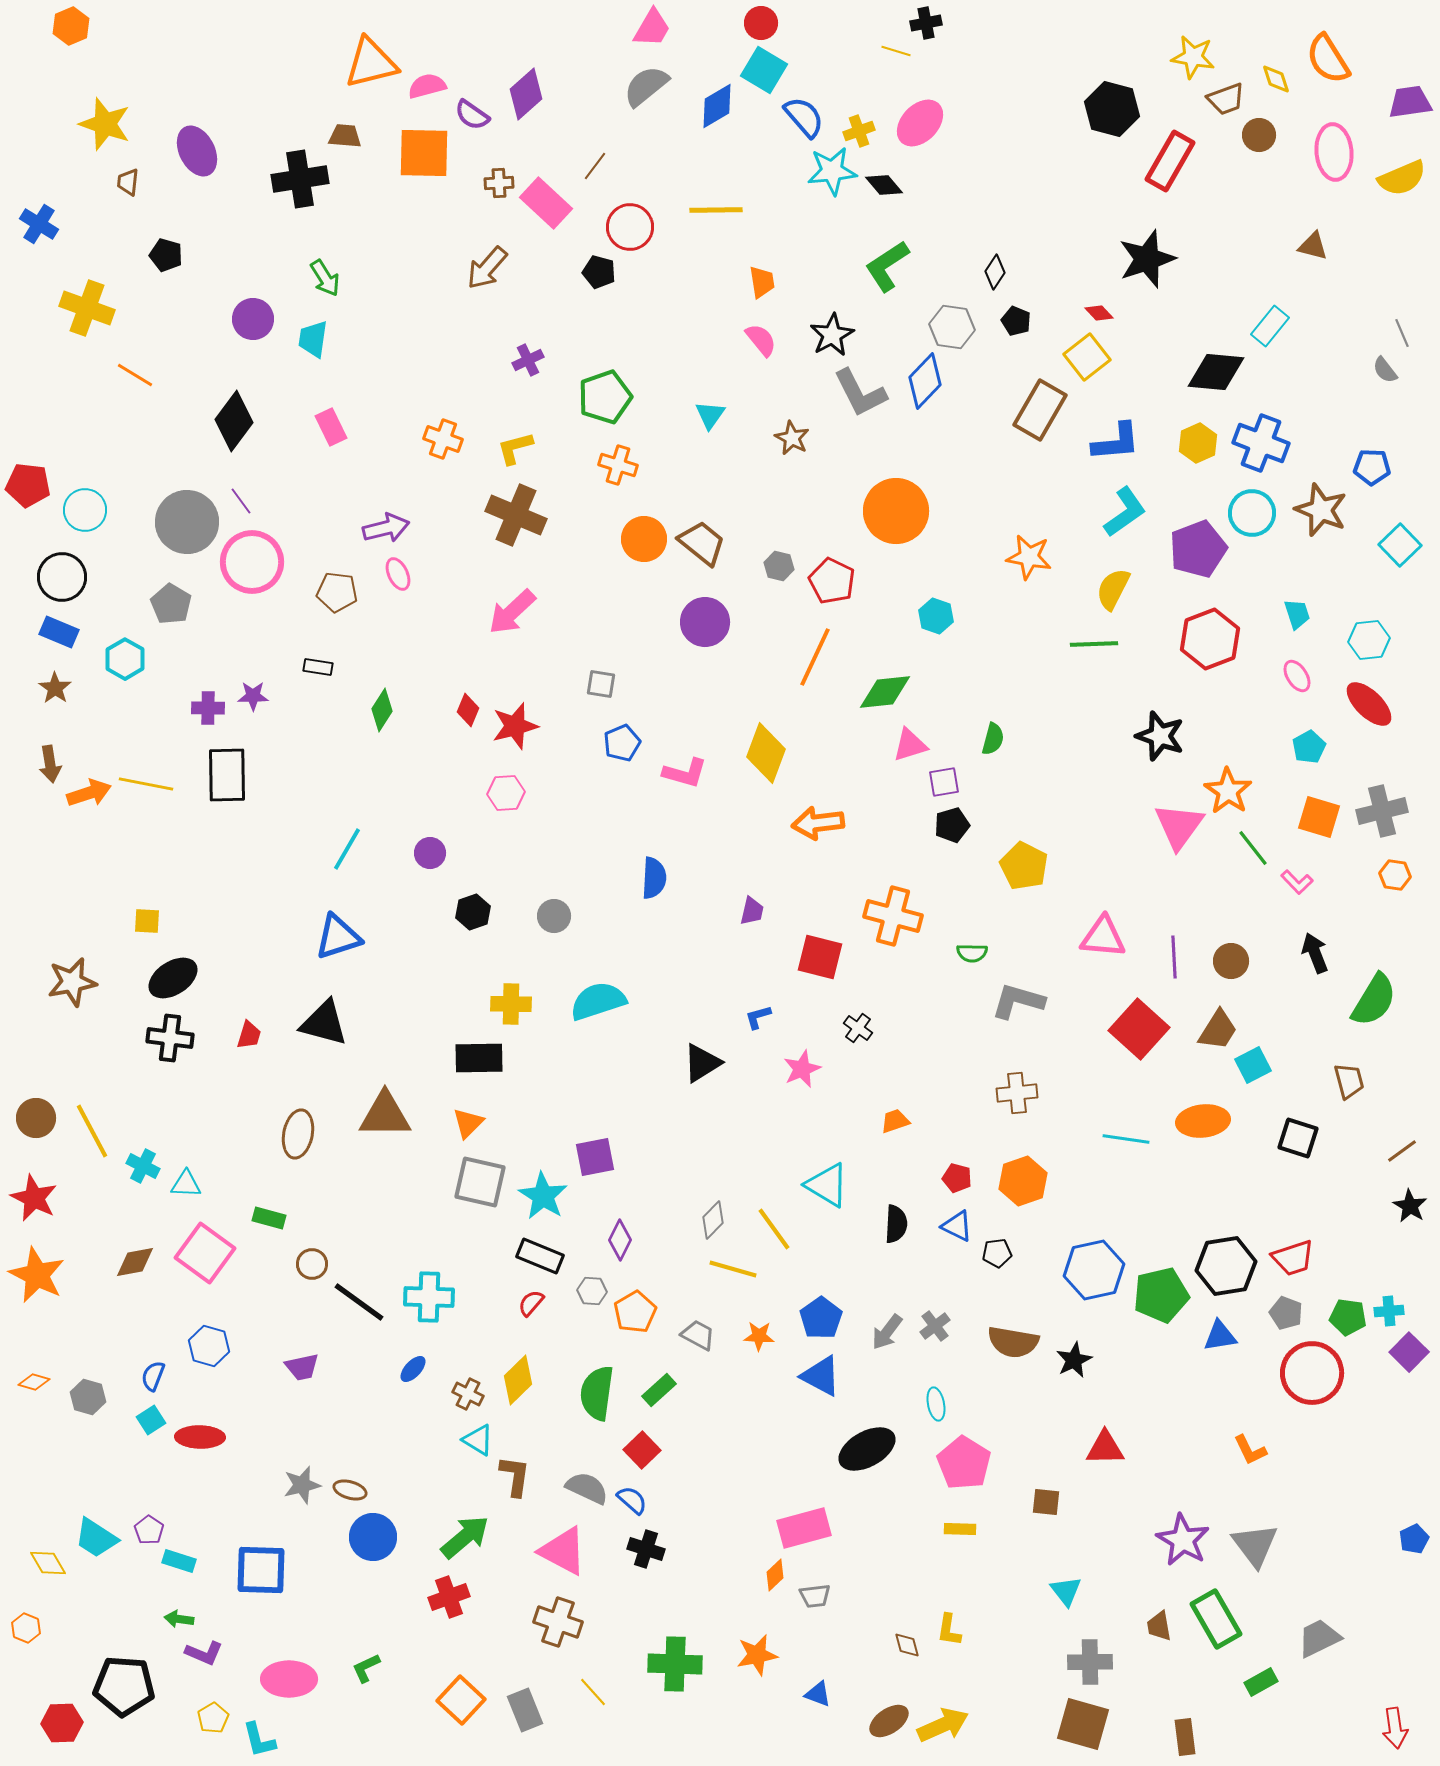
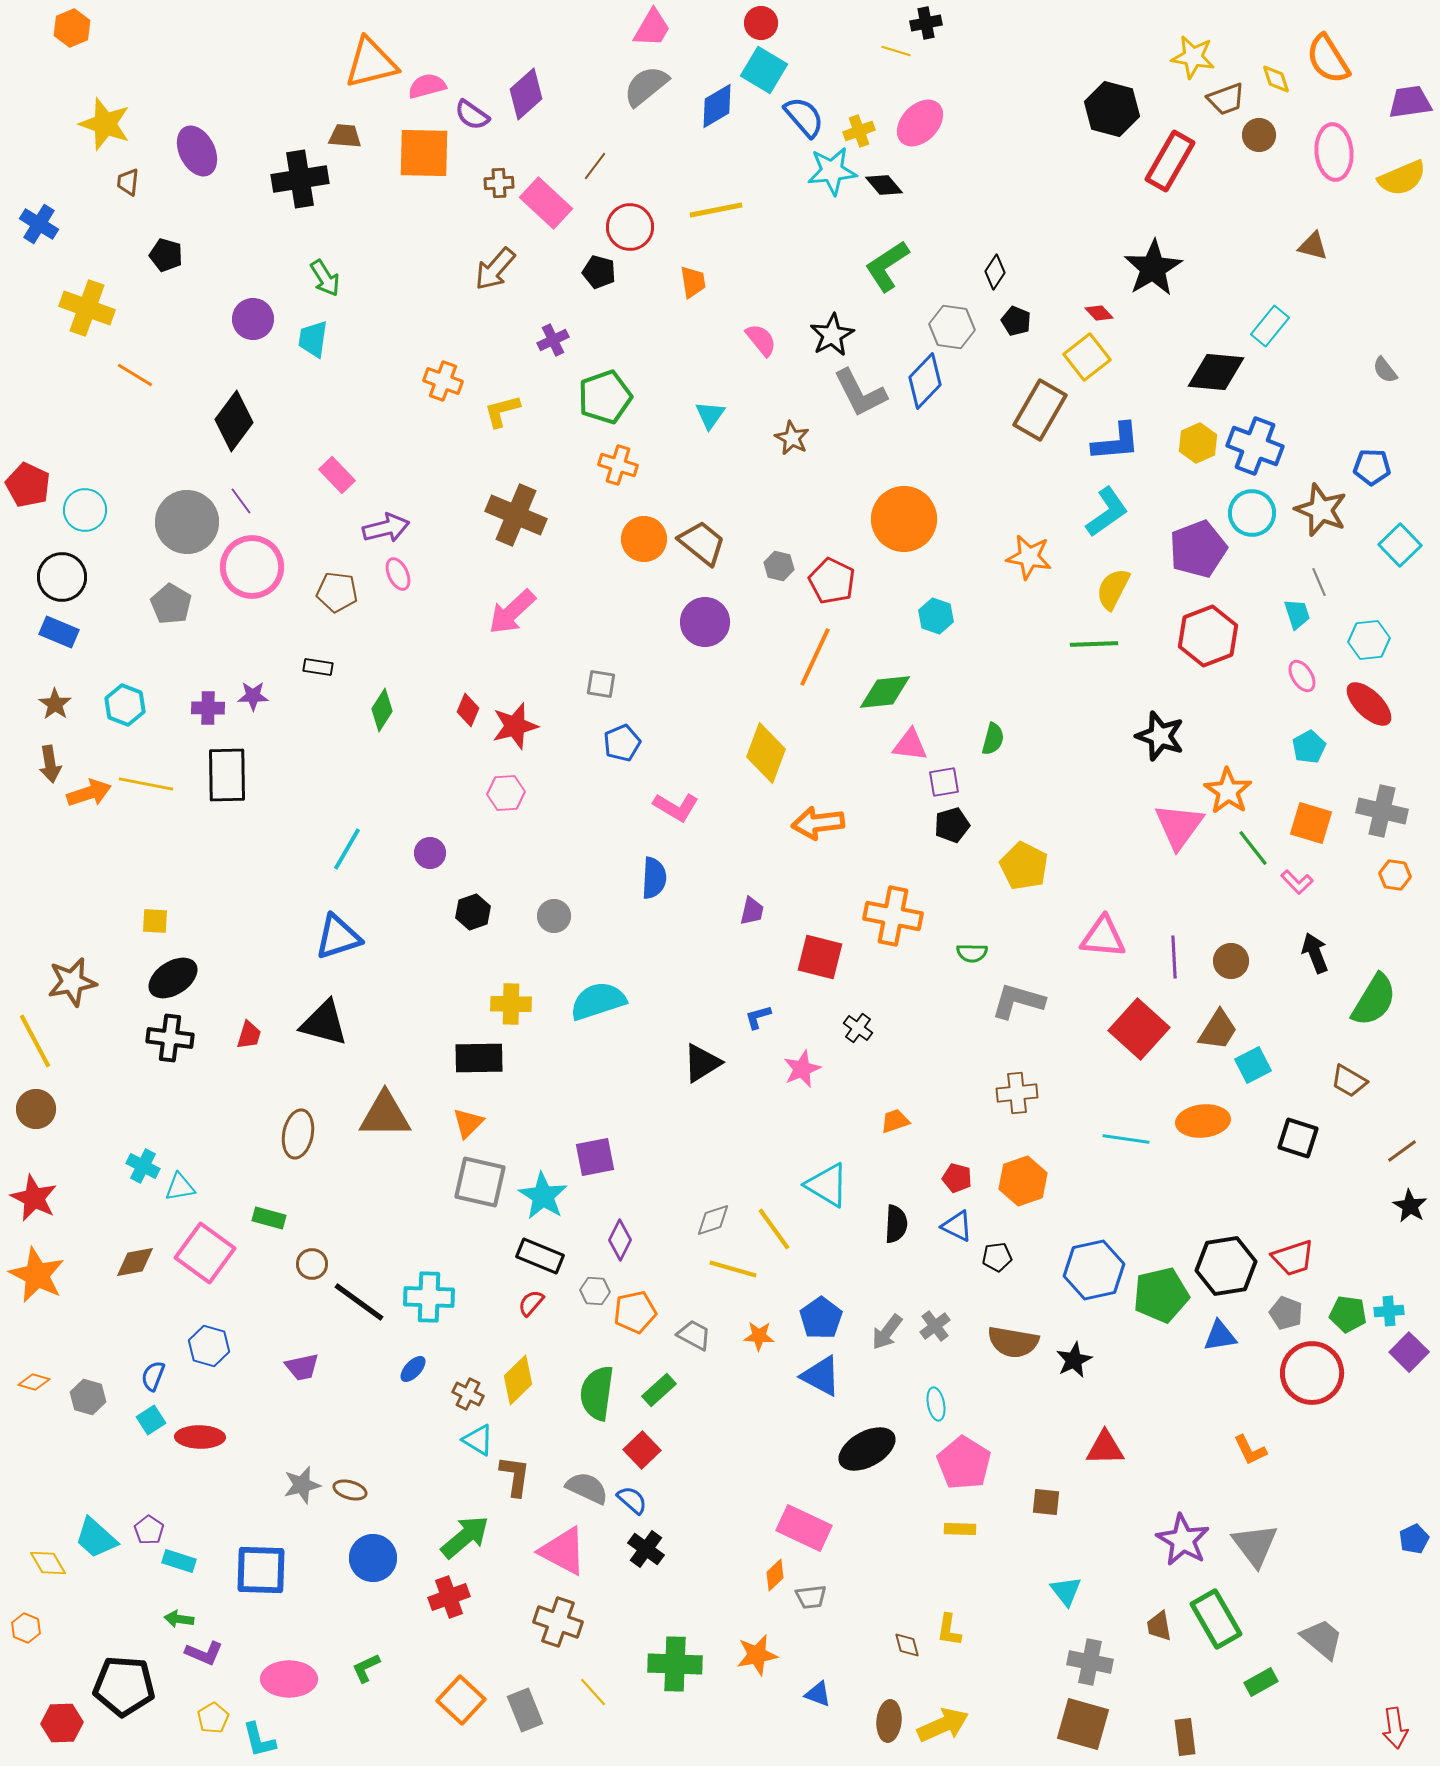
orange hexagon at (71, 26): moved 1 px right, 2 px down
yellow line at (716, 210): rotated 10 degrees counterclockwise
black star at (1147, 259): moved 6 px right, 9 px down; rotated 12 degrees counterclockwise
brown arrow at (487, 268): moved 8 px right, 1 px down
orange trapezoid at (762, 282): moved 69 px left
gray line at (1402, 333): moved 83 px left, 249 px down
purple cross at (528, 360): moved 25 px right, 20 px up
pink rectangle at (331, 427): moved 6 px right, 48 px down; rotated 18 degrees counterclockwise
orange cross at (443, 439): moved 58 px up
blue cross at (1261, 443): moved 6 px left, 3 px down
yellow L-shape at (515, 448): moved 13 px left, 37 px up
red pentagon at (28, 485): rotated 18 degrees clockwise
orange circle at (896, 511): moved 8 px right, 8 px down
cyan L-shape at (1125, 512): moved 18 px left
pink circle at (252, 562): moved 5 px down
red hexagon at (1210, 639): moved 2 px left, 3 px up
cyan hexagon at (125, 659): moved 46 px down; rotated 9 degrees counterclockwise
pink ellipse at (1297, 676): moved 5 px right
brown star at (55, 688): moved 16 px down
pink triangle at (910, 745): rotated 24 degrees clockwise
pink L-shape at (685, 773): moved 9 px left, 34 px down; rotated 15 degrees clockwise
gray cross at (1382, 811): rotated 27 degrees clockwise
orange square at (1319, 817): moved 8 px left, 6 px down
orange cross at (893, 916): rotated 4 degrees counterclockwise
yellow square at (147, 921): moved 8 px right
brown trapezoid at (1349, 1081): rotated 135 degrees clockwise
brown circle at (36, 1118): moved 9 px up
yellow line at (92, 1131): moved 57 px left, 90 px up
cyan triangle at (186, 1184): moved 6 px left, 3 px down; rotated 12 degrees counterclockwise
gray diamond at (713, 1220): rotated 27 degrees clockwise
black pentagon at (997, 1253): moved 4 px down
gray hexagon at (592, 1291): moved 3 px right
orange pentagon at (635, 1312): rotated 18 degrees clockwise
green pentagon at (1348, 1317): moved 3 px up
gray trapezoid at (698, 1335): moved 4 px left
pink rectangle at (804, 1528): rotated 40 degrees clockwise
blue circle at (373, 1537): moved 21 px down
cyan trapezoid at (96, 1538): rotated 9 degrees clockwise
black cross at (646, 1549): rotated 18 degrees clockwise
gray trapezoid at (815, 1596): moved 4 px left, 1 px down
gray trapezoid at (1319, 1638): moved 3 px right, 1 px down; rotated 66 degrees clockwise
gray cross at (1090, 1662): rotated 12 degrees clockwise
brown ellipse at (889, 1721): rotated 51 degrees counterclockwise
